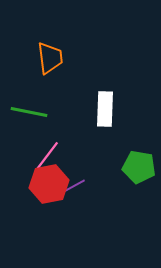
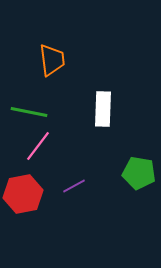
orange trapezoid: moved 2 px right, 2 px down
white rectangle: moved 2 px left
pink line: moved 9 px left, 10 px up
green pentagon: moved 6 px down
red hexagon: moved 26 px left, 10 px down
